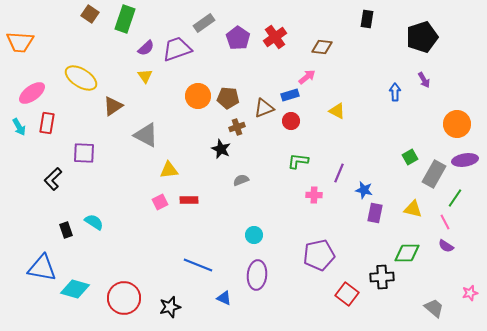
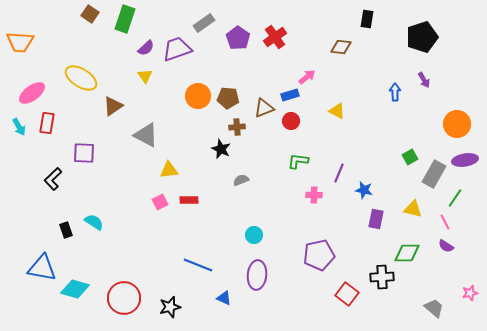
brown diamond at (322, 47): moved 19 px right
brown cross at (237, 127): rotated 14 degrees clockwise
purple rectangle at (375, 213): moved 1 px right, 6 px down
